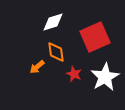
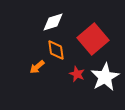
red square: moved 2 px left, 2 px down; rotated 16 degrees counterclockwise
orange diamond: moved 2 px up
red star: moved 3 px right
